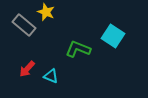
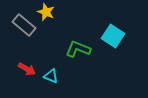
red arrow: rotated 102 degrees counterclockwise
